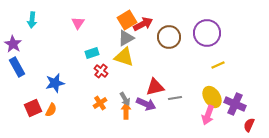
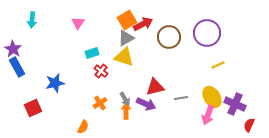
purple star: moved 5 px down
gray line: moved 6 px right
orange semicircle: moved 32 px right, 17 px down
